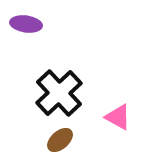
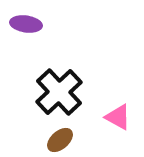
black cross: moved 1 px up
